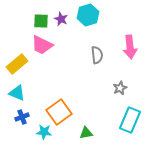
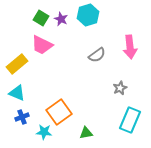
green square: moved 3 px up; rotated 28 degrees clockwise
gray semicircle: rotated 60 degrees clockwise
